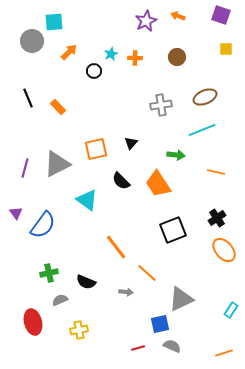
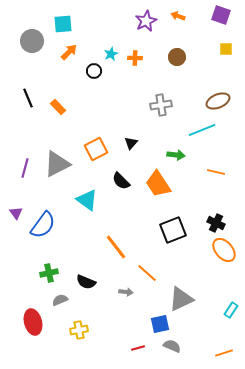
cyan square at (54, 22): moved 9 px right, 2 px down
brown ellipse at (205, 97): moved 13 px right, 4 px down
orange square at (96, 149): rotated 15 degrees counterclockwise
black cross at (217, 218): moved 1 px left, 5 px down; rotated 30 degrees counterclockwise
